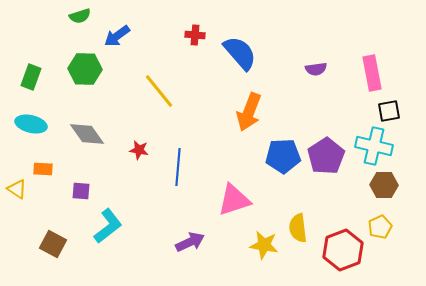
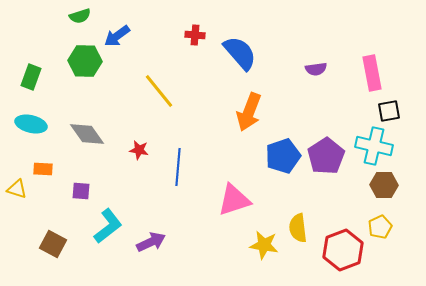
green hexagon: moved 8 px up
blue pentagon: rotated 16 degrees counterclockwise
yellow triangle: rotated 15 degrees counterclockwise
purple arrow: moved 39 px left
